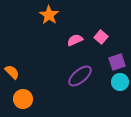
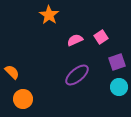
pink square: rotated 16 degrees clockwise
purple ellipse: moved 3 px left, 1 px up
cyan circle: moved 1 px left, 5 px down
